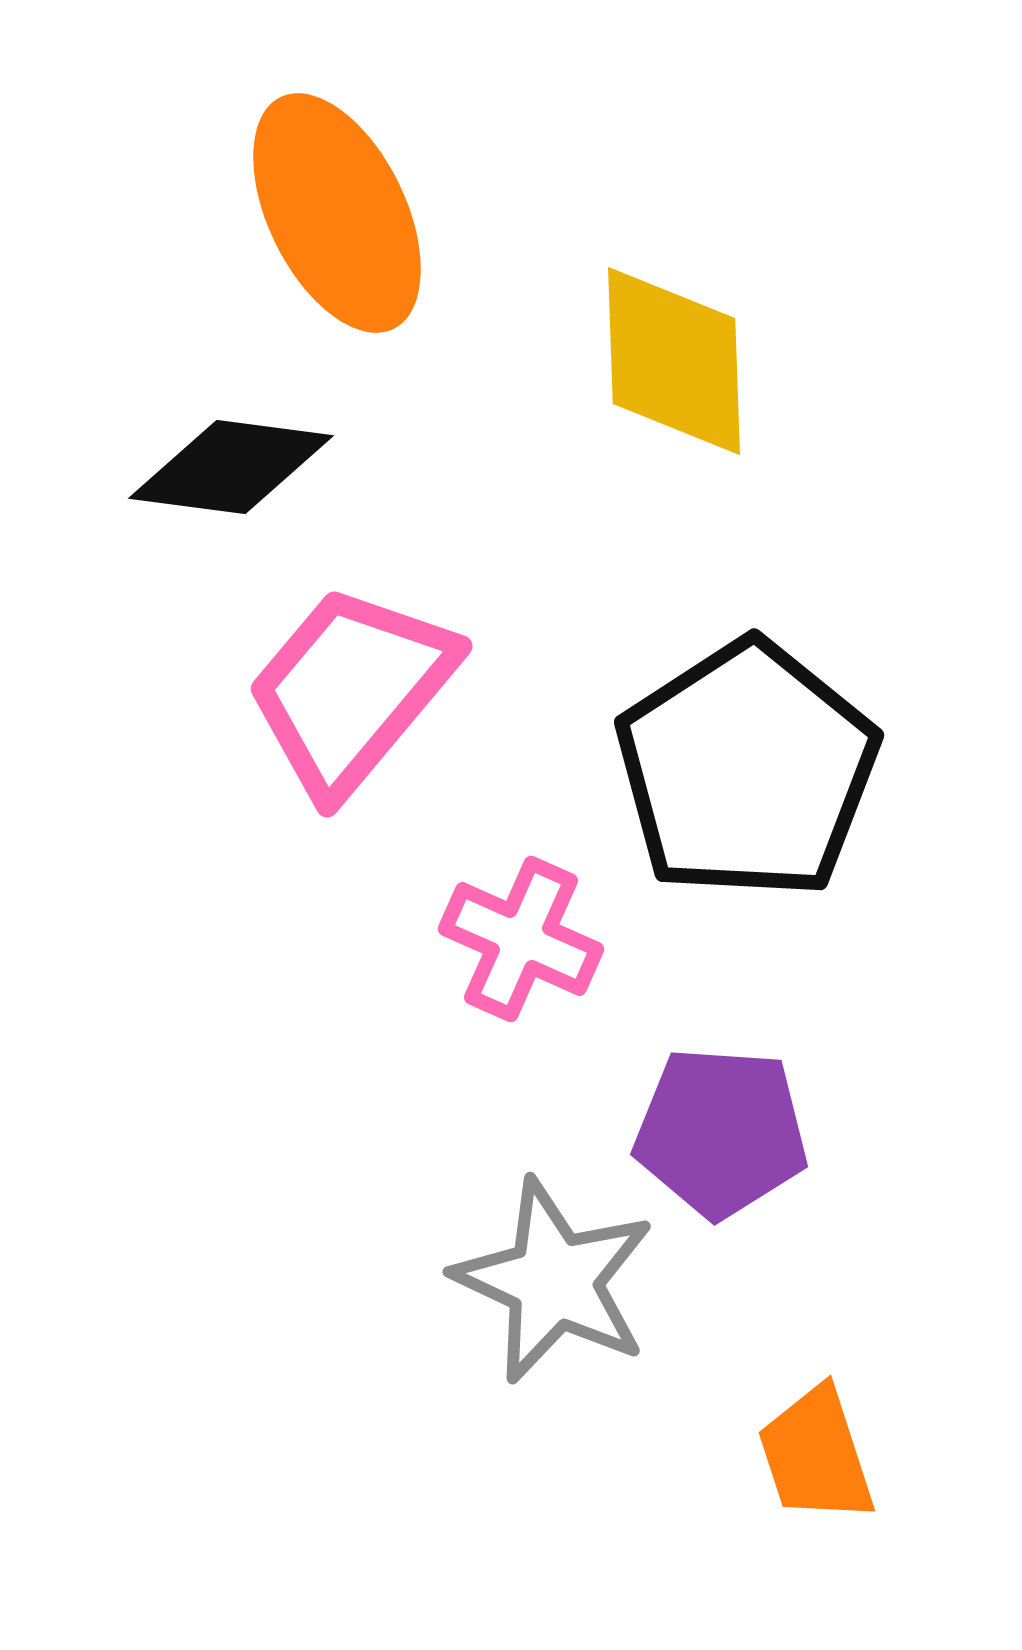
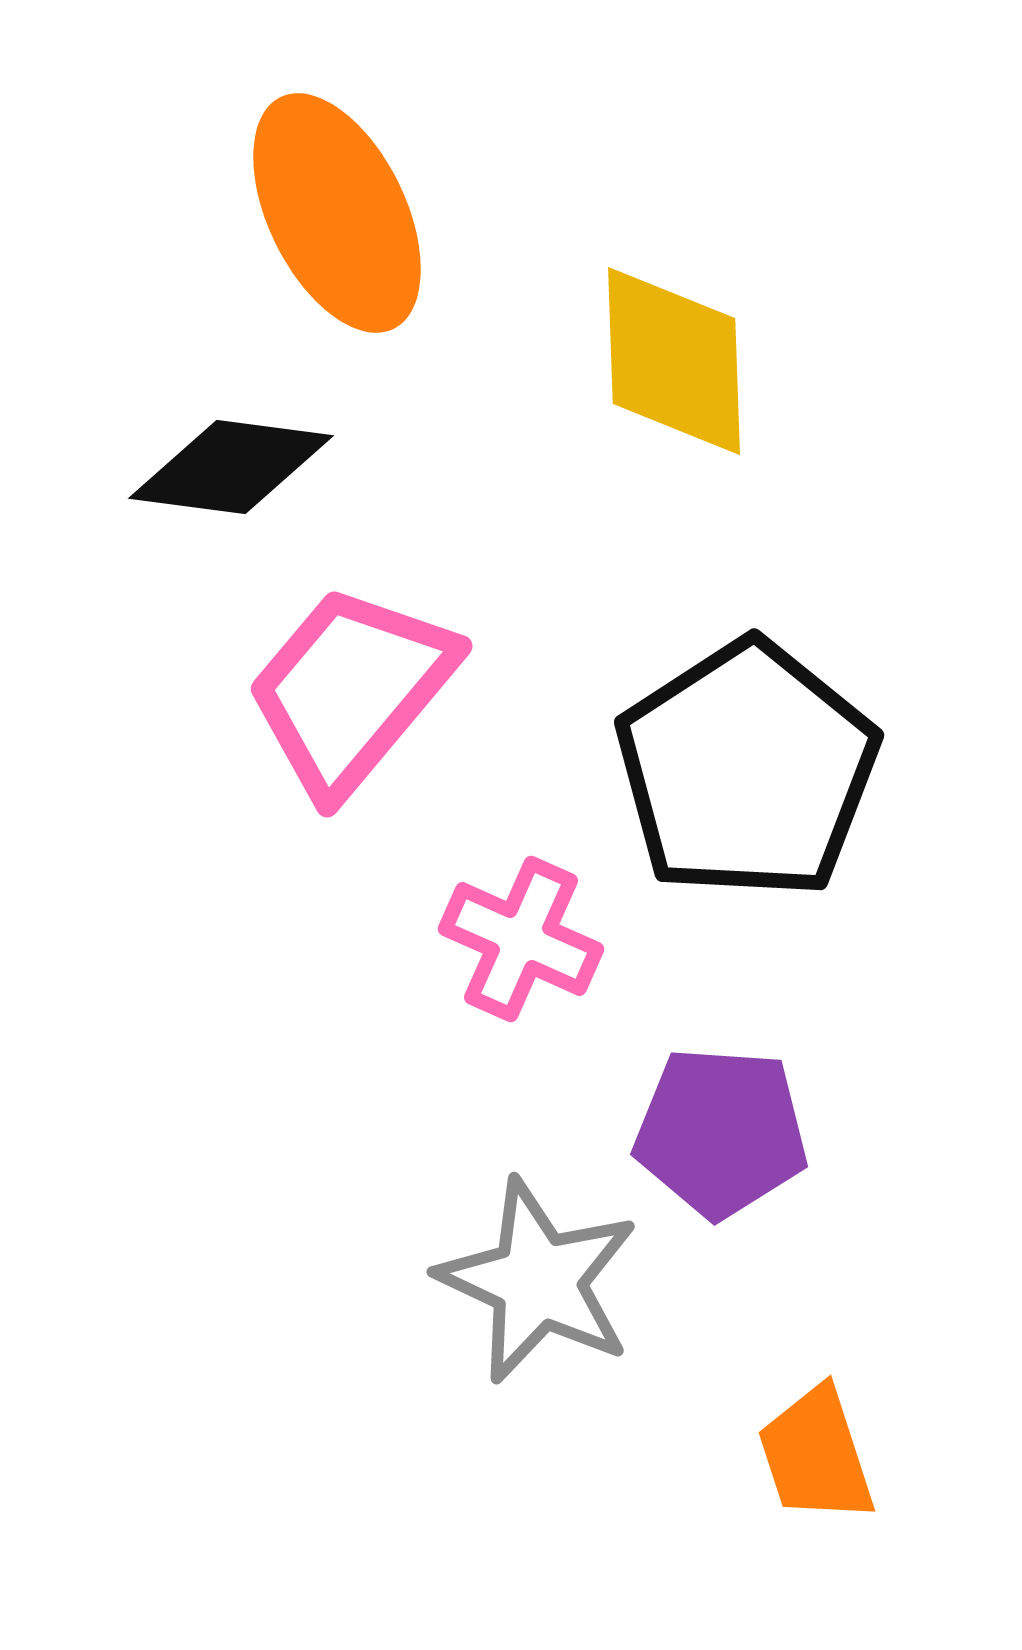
gray star: moved 16 px left
